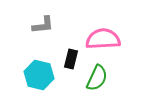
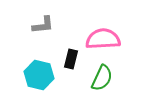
green semicircle: moved 5 px right
